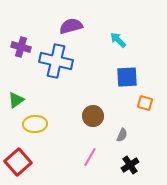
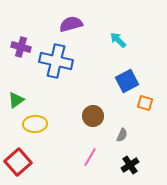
purple semicircle: moved 2 px up
blue square: moved 4 px down; rotated 25 degrees counterclockwise
